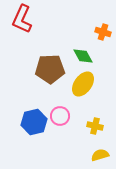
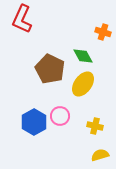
brown pentagon: rotated 28 degrees clockwise
blue hexagon: rotated 15 degrees counterclockwise
